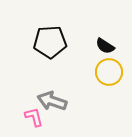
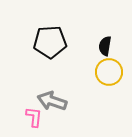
black semicircle: rotated 66 degrees clockwise
pink L-shape: rotated 20 degrees clockwise
